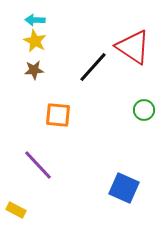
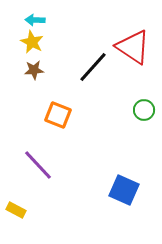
yellow star: moved 3 px left, 1 px down
orange square: rotated 16 degrees clockwise
blue square: moved 2 px down
